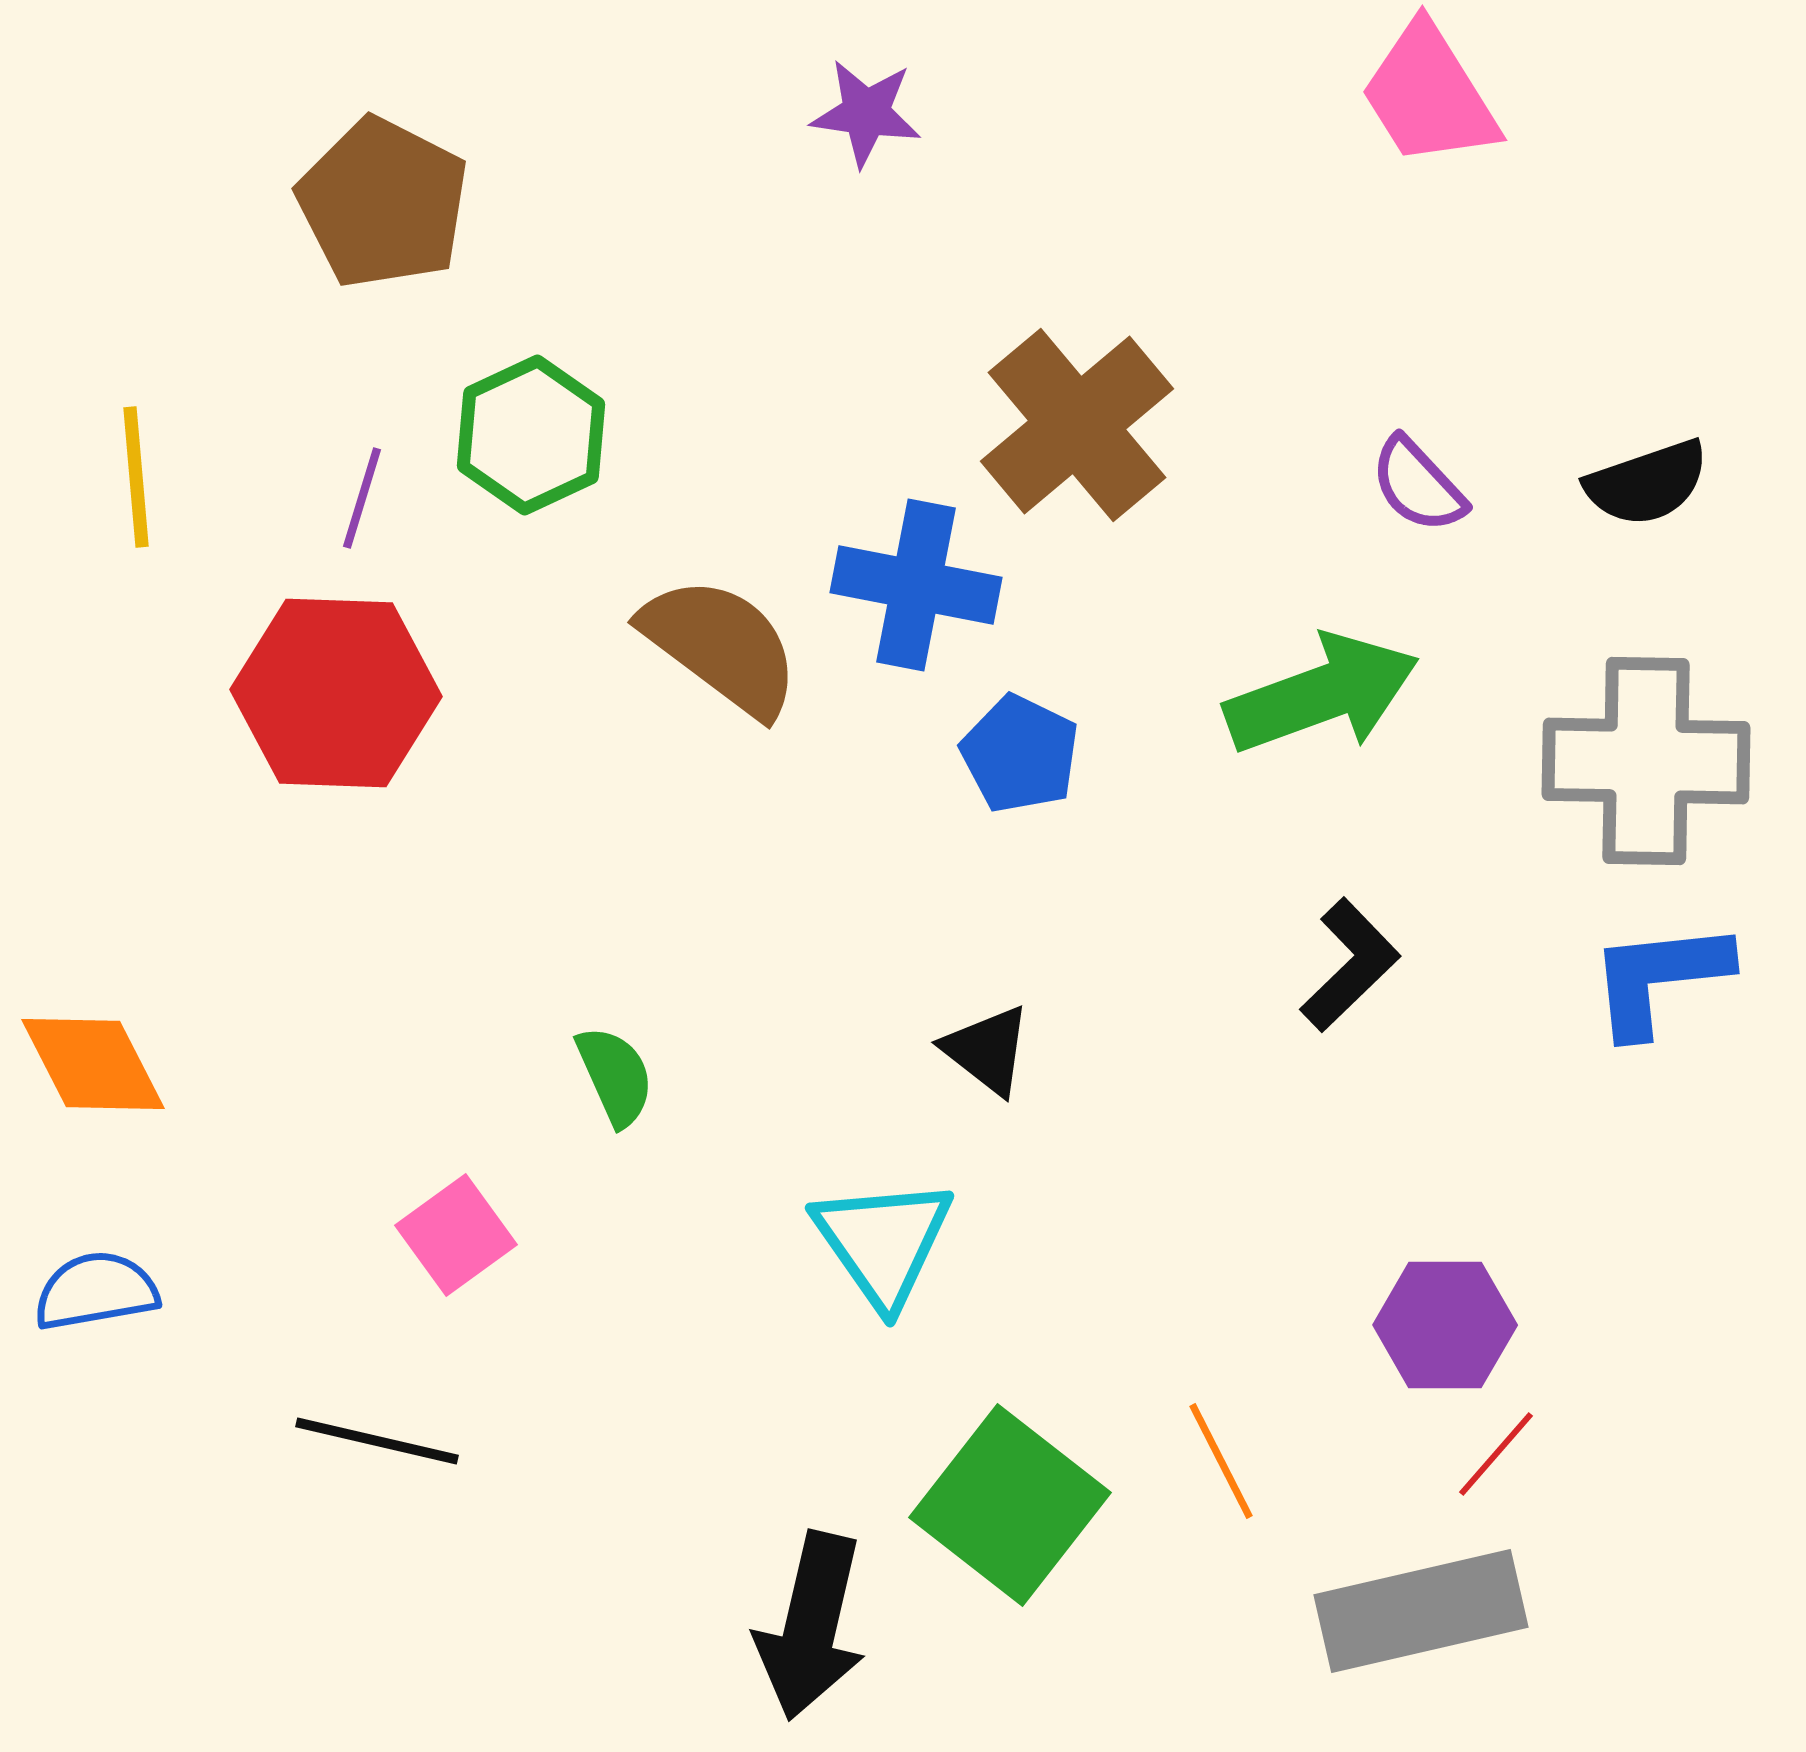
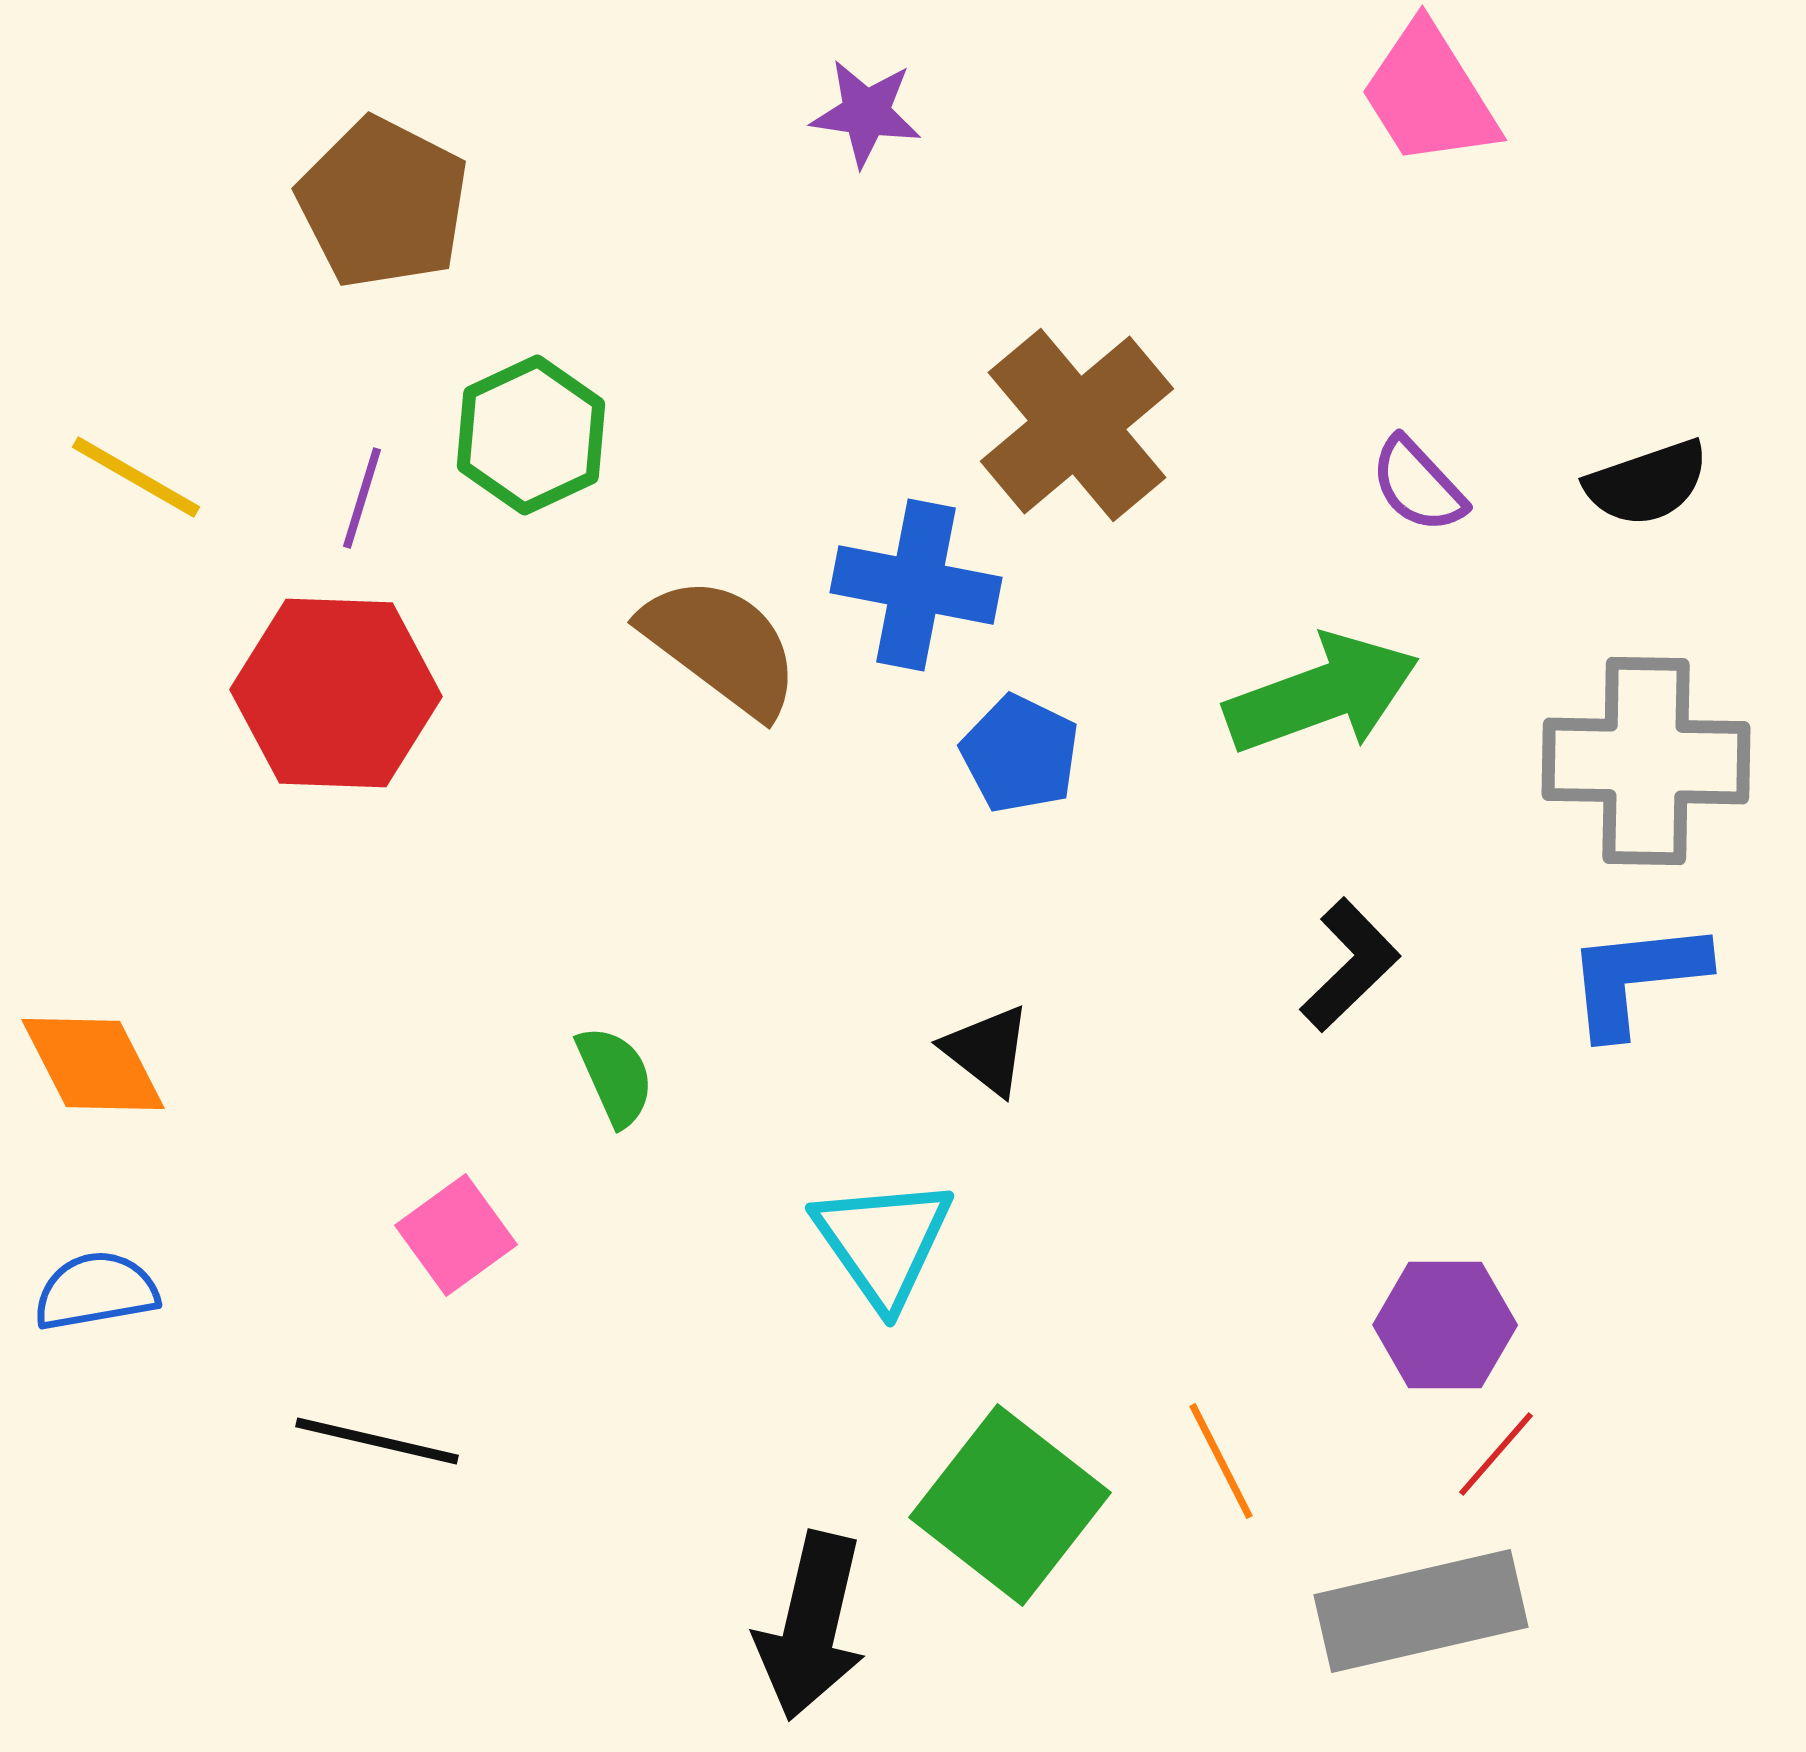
yellow line: rotated 55 degrees counterclockwise
blue L-shape: moved 23 px left
